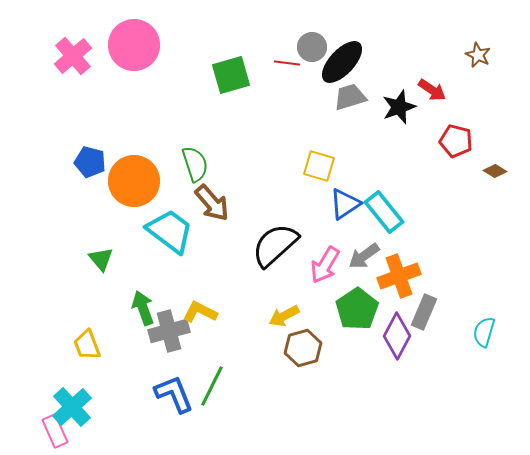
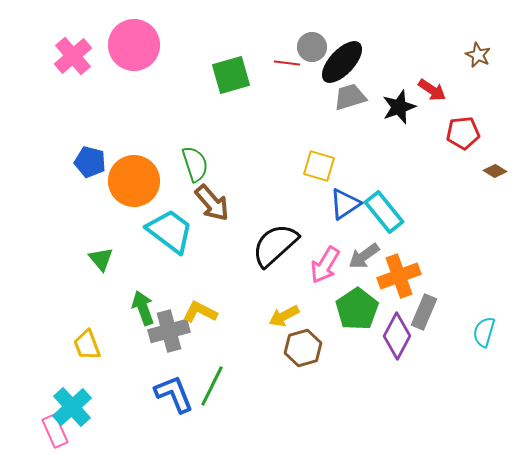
red pentagon: moved 7 px right, 8 px up; rotated 20 degrees counterclockwise
